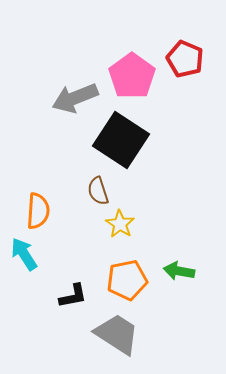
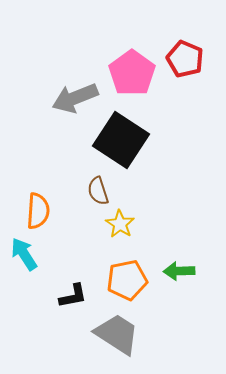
pink pentagon: moved 3 px up
green arrow: rotated 12 degrees counterclockwise
